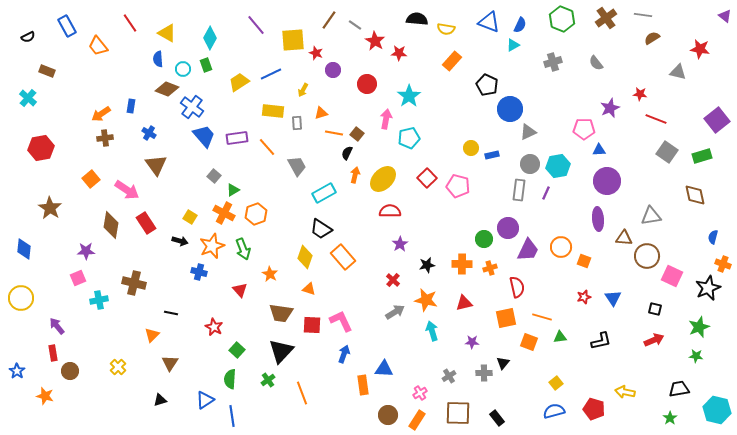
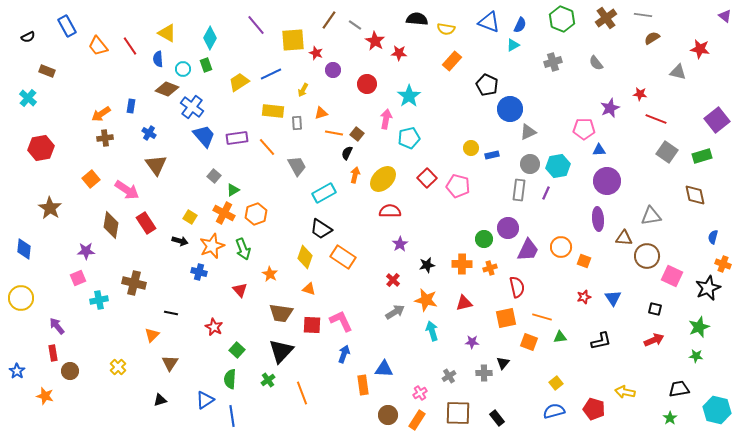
red line at (130, 23): moved 23 px down
orange rectangle at (343, 257): rotated 15 degrees counterclockwise
